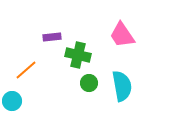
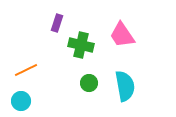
purple rectangle: moved 5 px right, 14 px up; rotated 66 degrees counterclockwise
green cross: moved 3 px right, 10 px up
orange line: rotated 15 degrees clockwise
cyan semicircle: moved 3 px right
cyan circle: moved 9 px right
